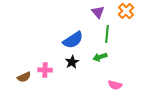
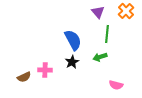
blue semicircle: rotated 85 degrees counterclockwise
pink semicircle: moved 1 px right
